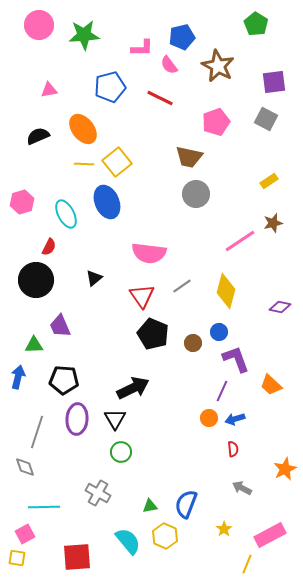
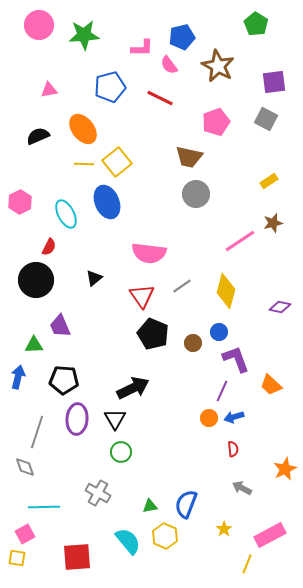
pink hexagon at (22, 202): moved 2 px left; rotated 10 degrees counterclockwise
blue arrow at (235, 419): moved 1 px left, 2 px up
